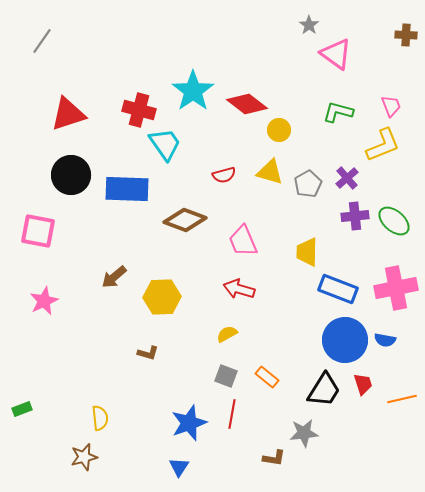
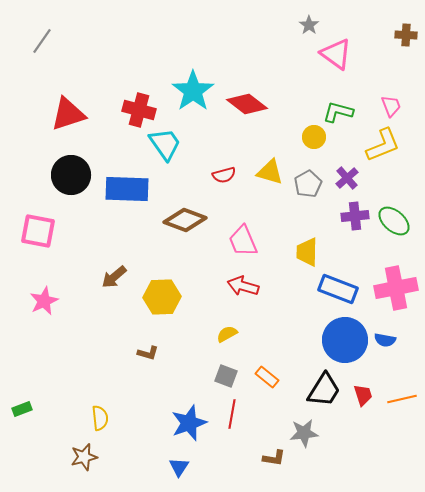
yellow circle at (279, 130): moved 35 px right, 7 px down
red arrow at (239, 289): moved 4 px right, 3 px up
red trapezoid at (363, 384): moved 11 px down
